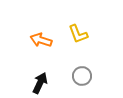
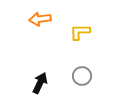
yellow L-shape: moved 2 px right, 2 px up; rotated 110 degrees clockwise
orange arrow: moved 1 px left, 21 px up; rotated 25 degrees counterclockwise
